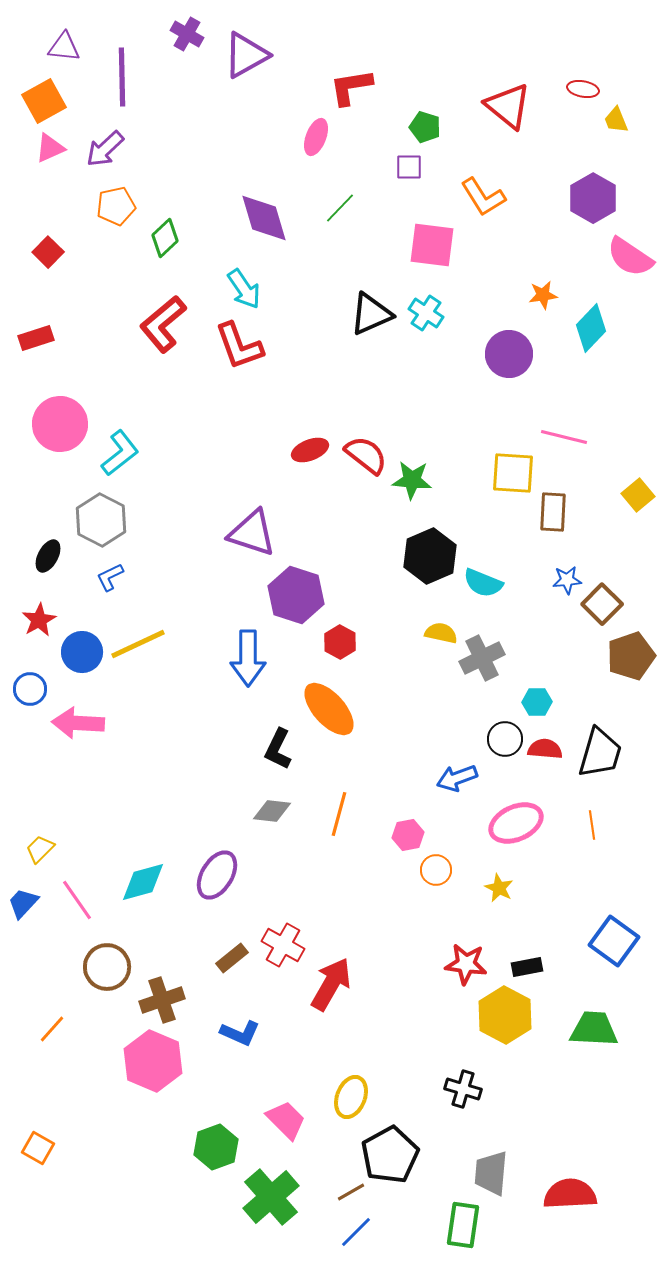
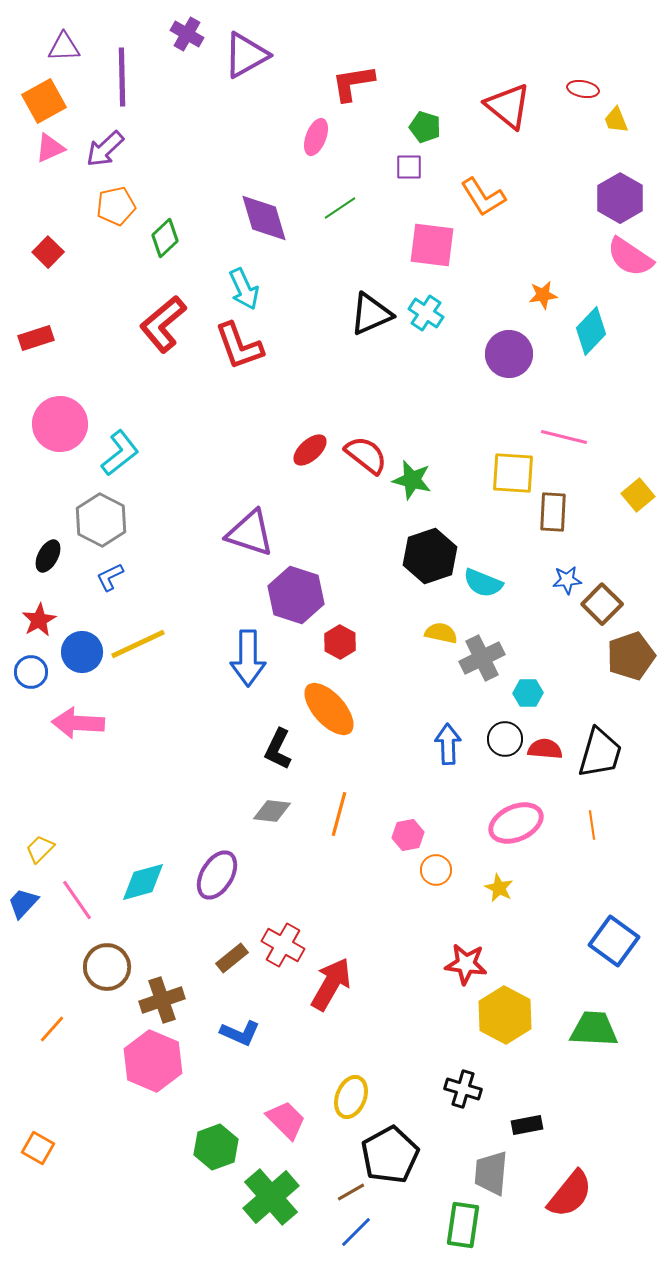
purple triangle at (64, 47): rotated 8 degrees counterclockwise
red L-shape at (351, 87): moved 2 px right, 4 px up
purple hexagon at (593, 198): moved 27 px right
green line at (340, 208): rotated 12 degrees clockwise
cyan arrow at (244, 289): rotated 9 degrees clockwise
cyan diamond at (591, 328): moved 3 px down
red ellipse at (310, 450): rotated 21 degrees counterclockwise
green star at (412, 480): rotated 9 degrees clockwise
purple triangle at (252, 533): moved 2 px left
black hexagon at (430, 556): rotated 4 degrees clockwise
blue circle at (30, 689): moved 1 px right, 17 px up
cyan hexagon at (537, 702): moved 9 px left, 9 px up
blue arrow at (457, 778): moved 9 px left, 34 px up; rotated 108 degrees clockwise
black rectangle at (527, 967): moved 158 px down
red semicircle at (570, 1194): rotated 132 degrees clockwise
